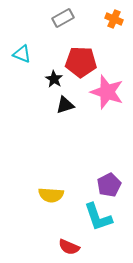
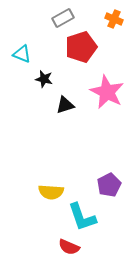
red pentagon: moved 15 px up; rotated 20 degrees counterclockwise
black star: moved 10 px left; rotated 18 degrees counterclockwise
pink star: rotated 8 degrees clockwise
yellow semicircle: moved 3 px up
cyan L-shape: moved 16 px left
